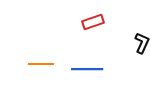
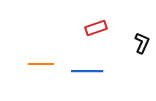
red rectangle: moved 3 px right, 6 px down
blue line: moved 2 px down
